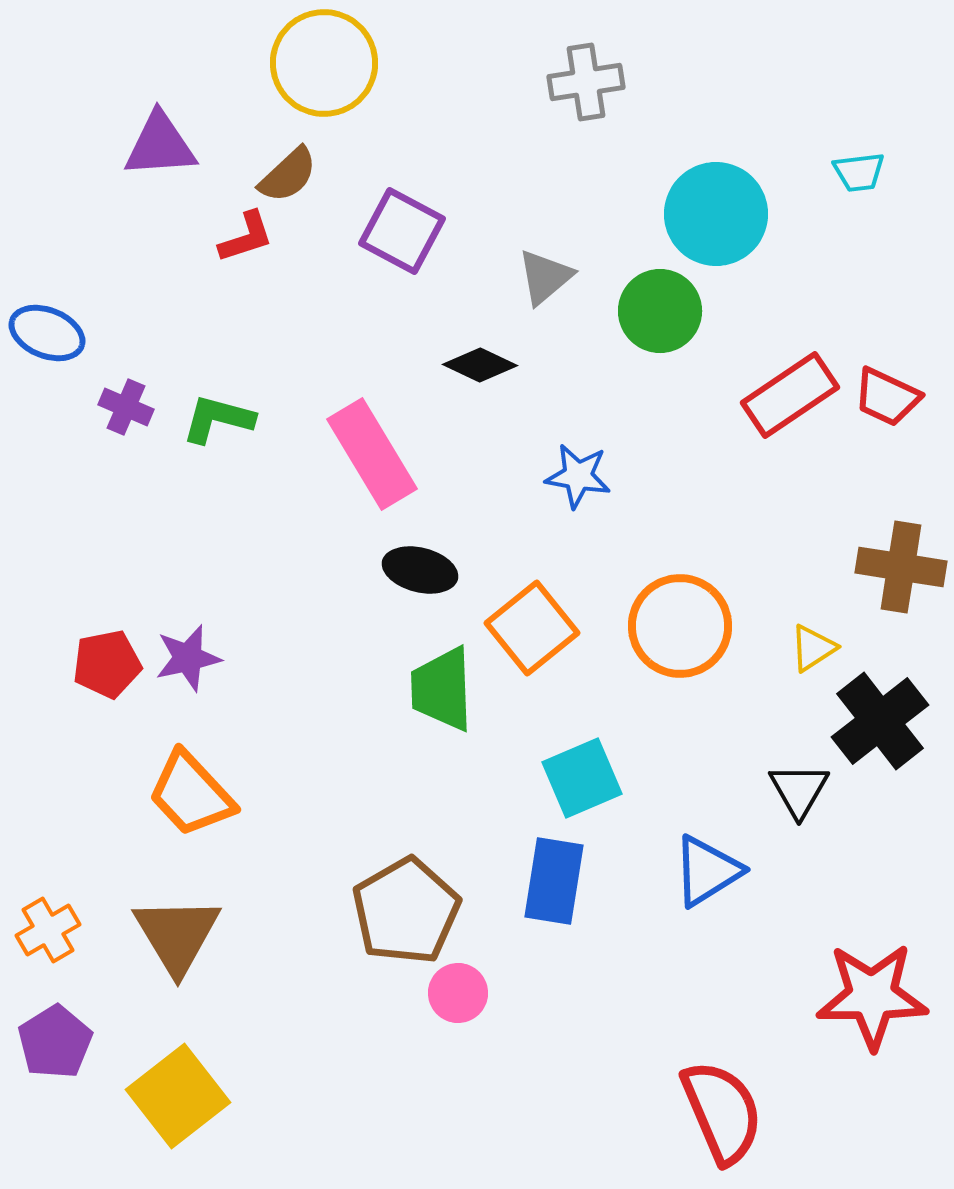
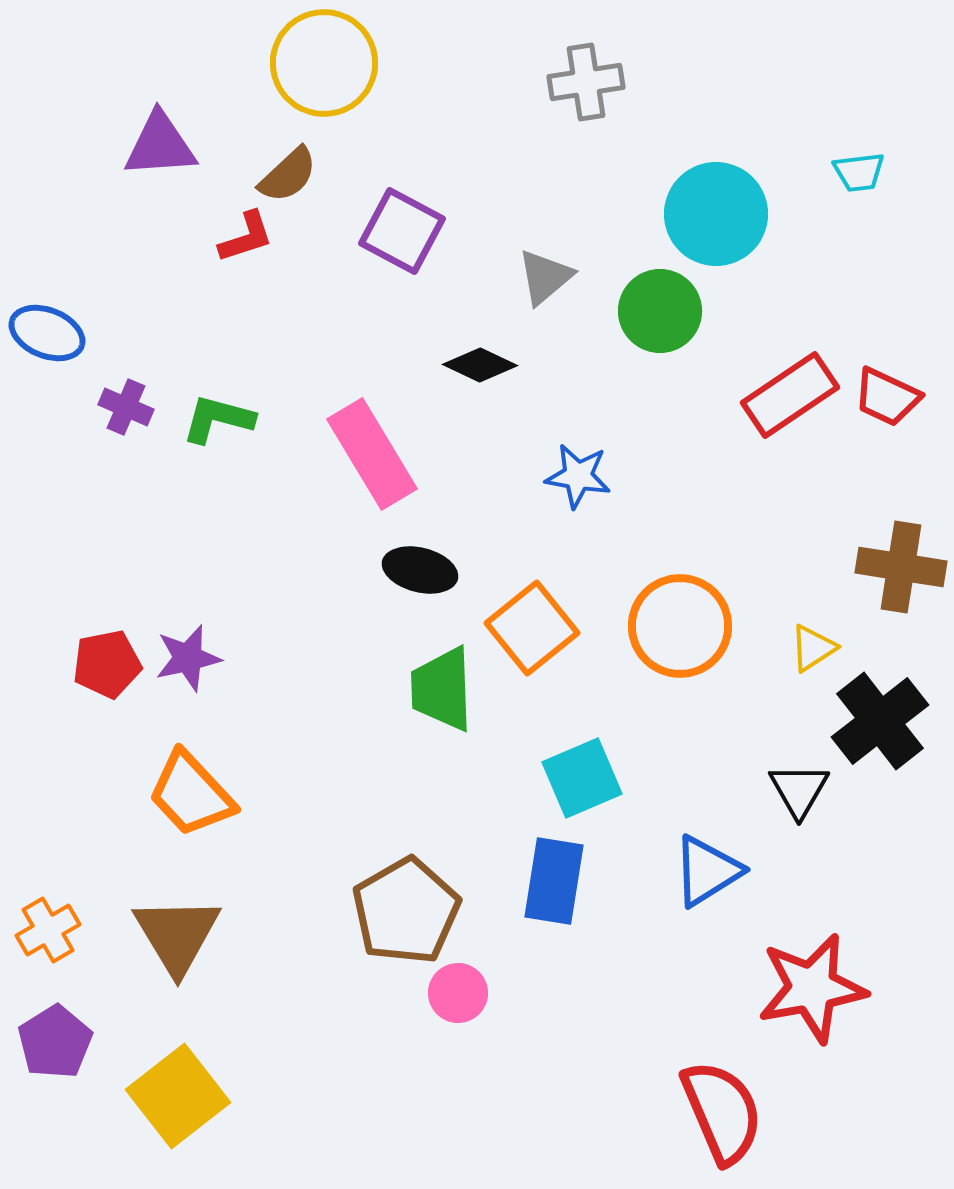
red star: moved 60 px left, 8 px up; rotated 10 degrees counterclockwise
